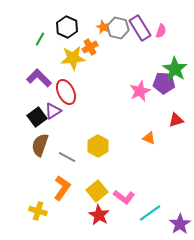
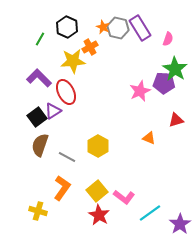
pink semicircle: moved 7 px right, 8 px down
yellow star: moved 3 px down
